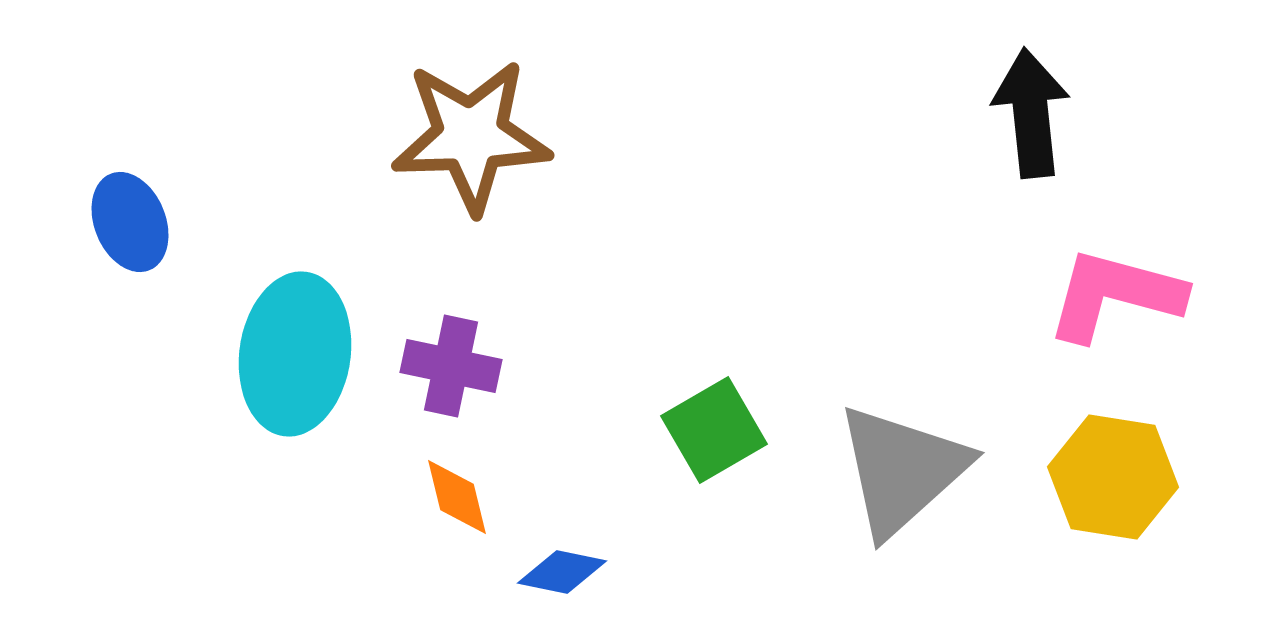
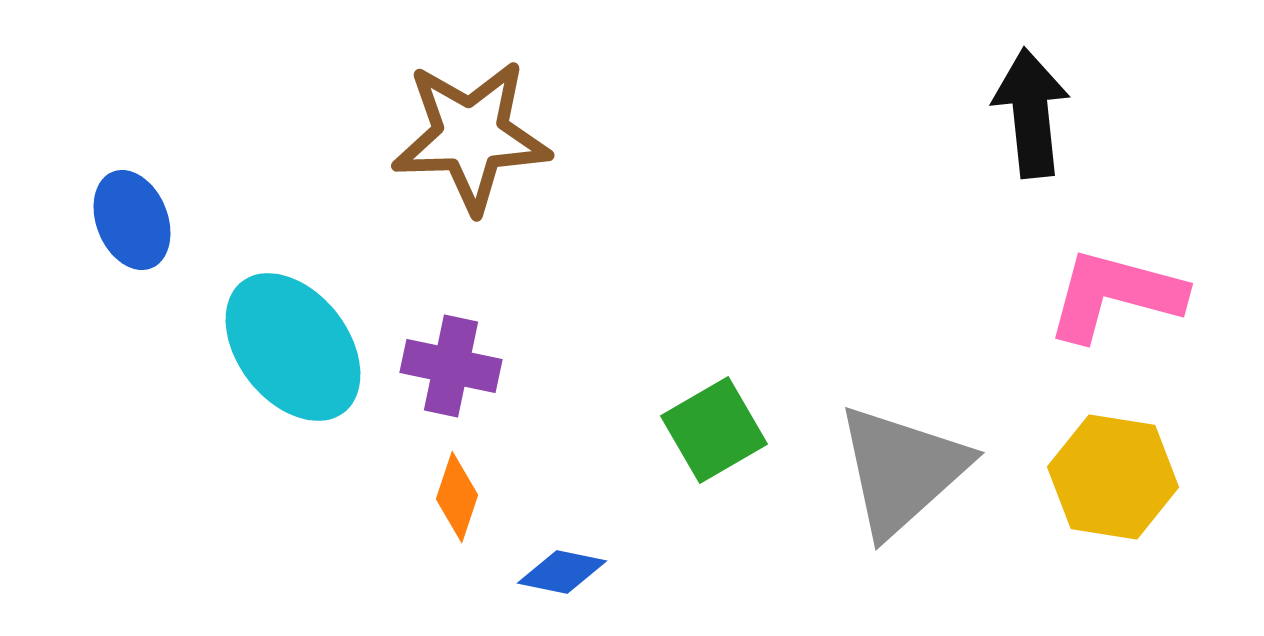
blue ellipse: moved 2 px right, 2 px up
cyan ellipse: moved 2 px left, 7 px up; rotated 46 degrees counterclockwise
orange diamond: rotated 32 degrees clockwise
